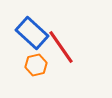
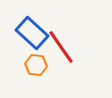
orange hexagon: rotated 20 degrees clockwise
